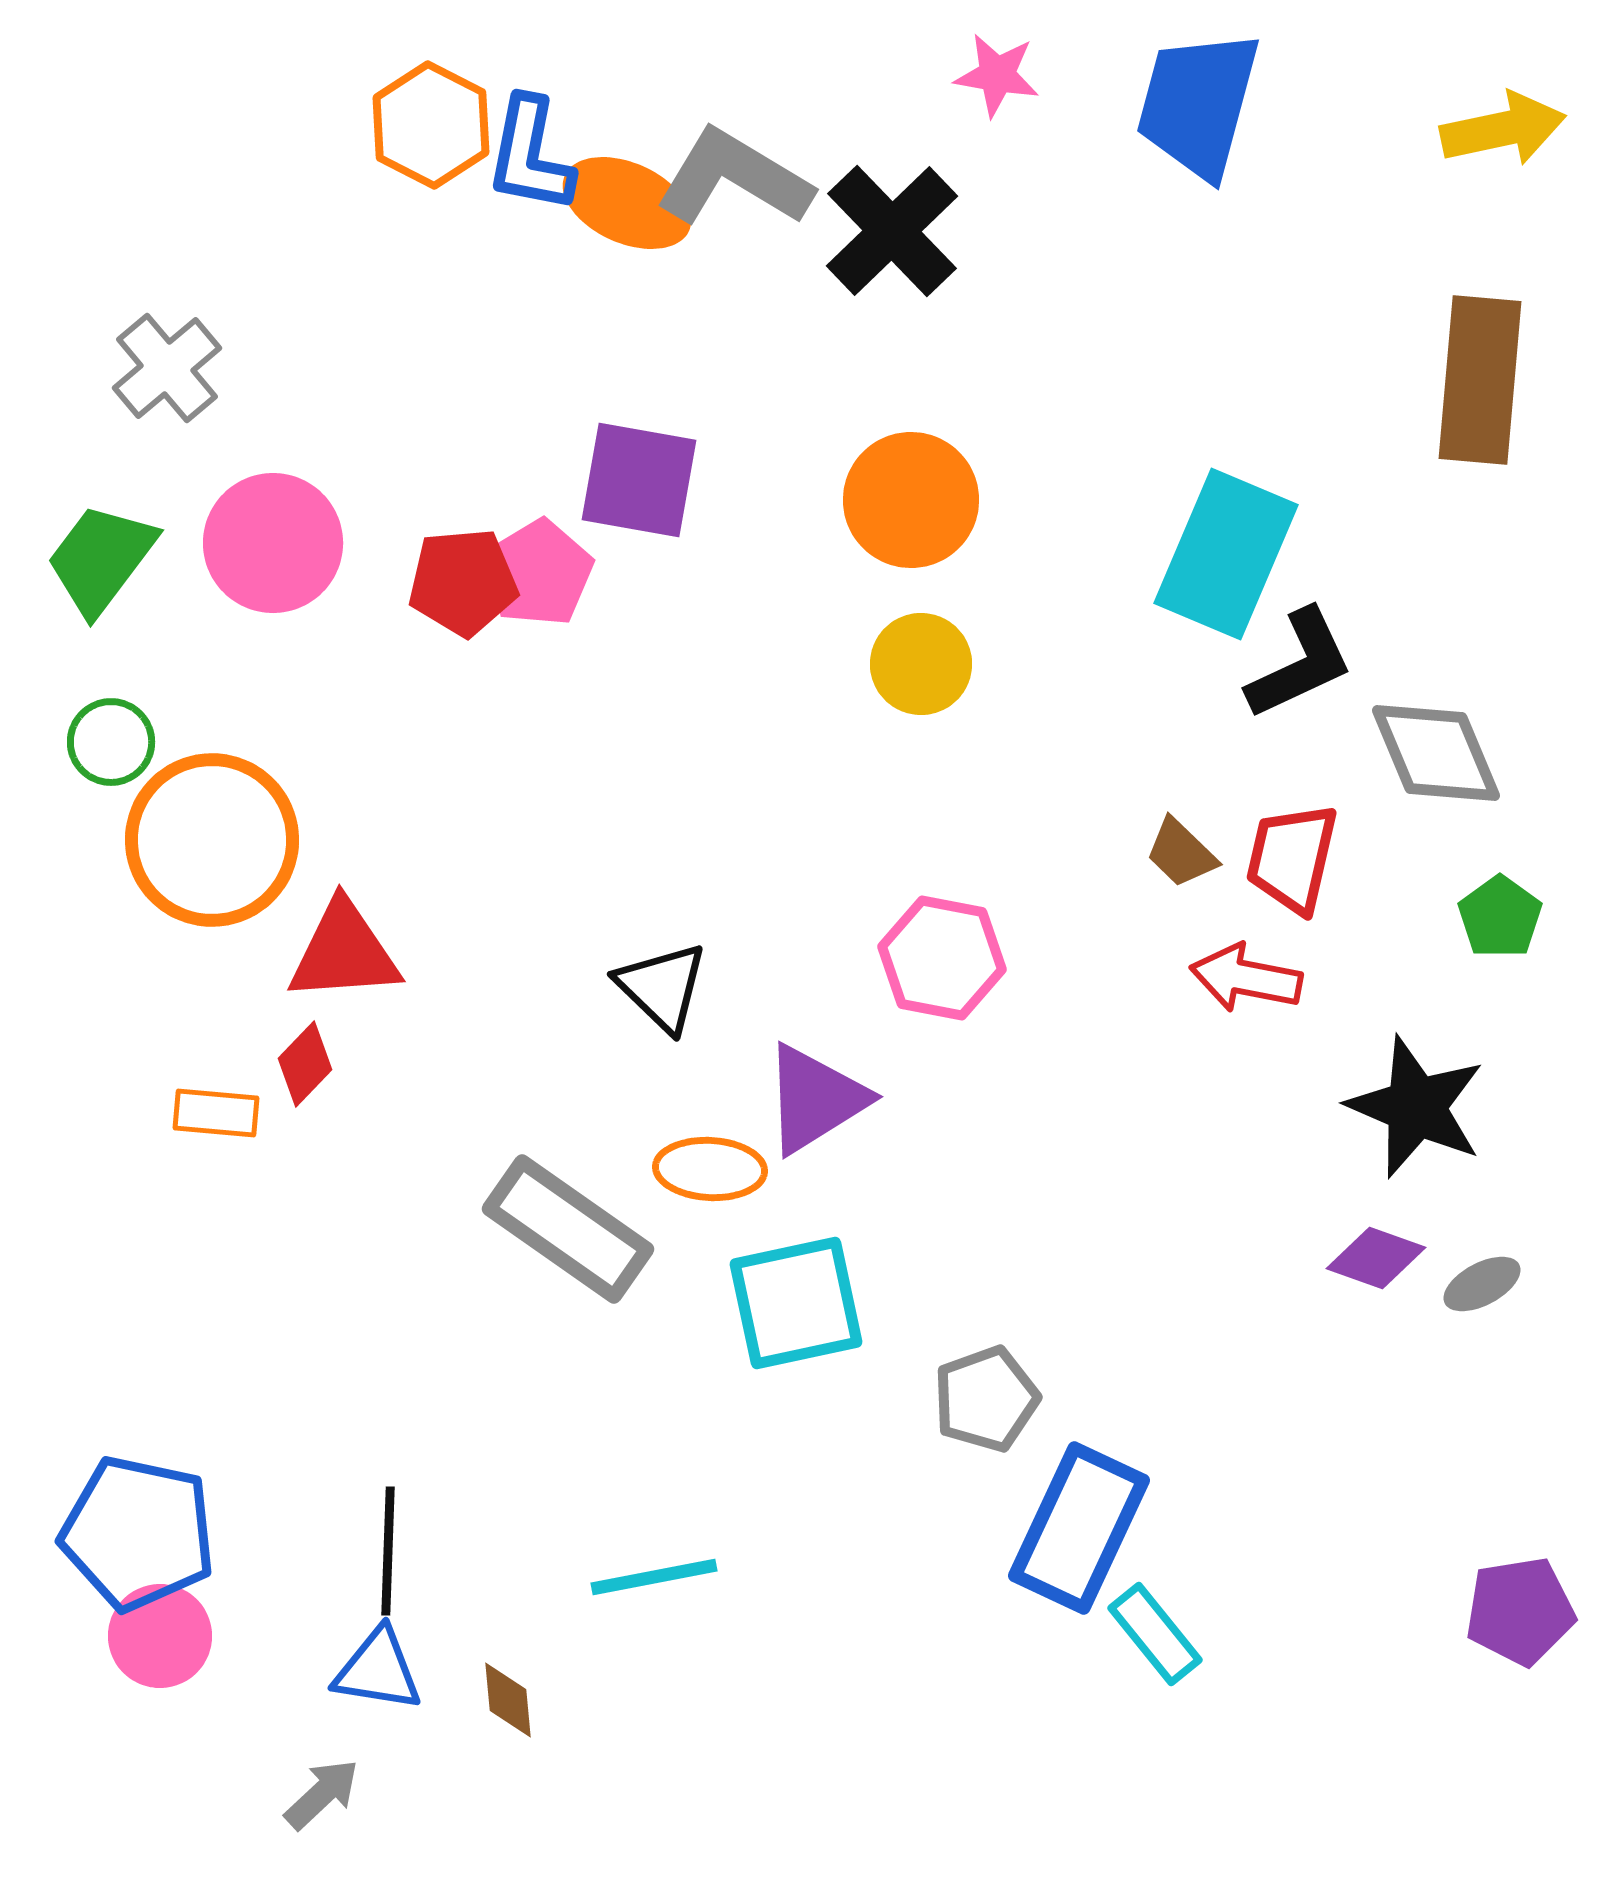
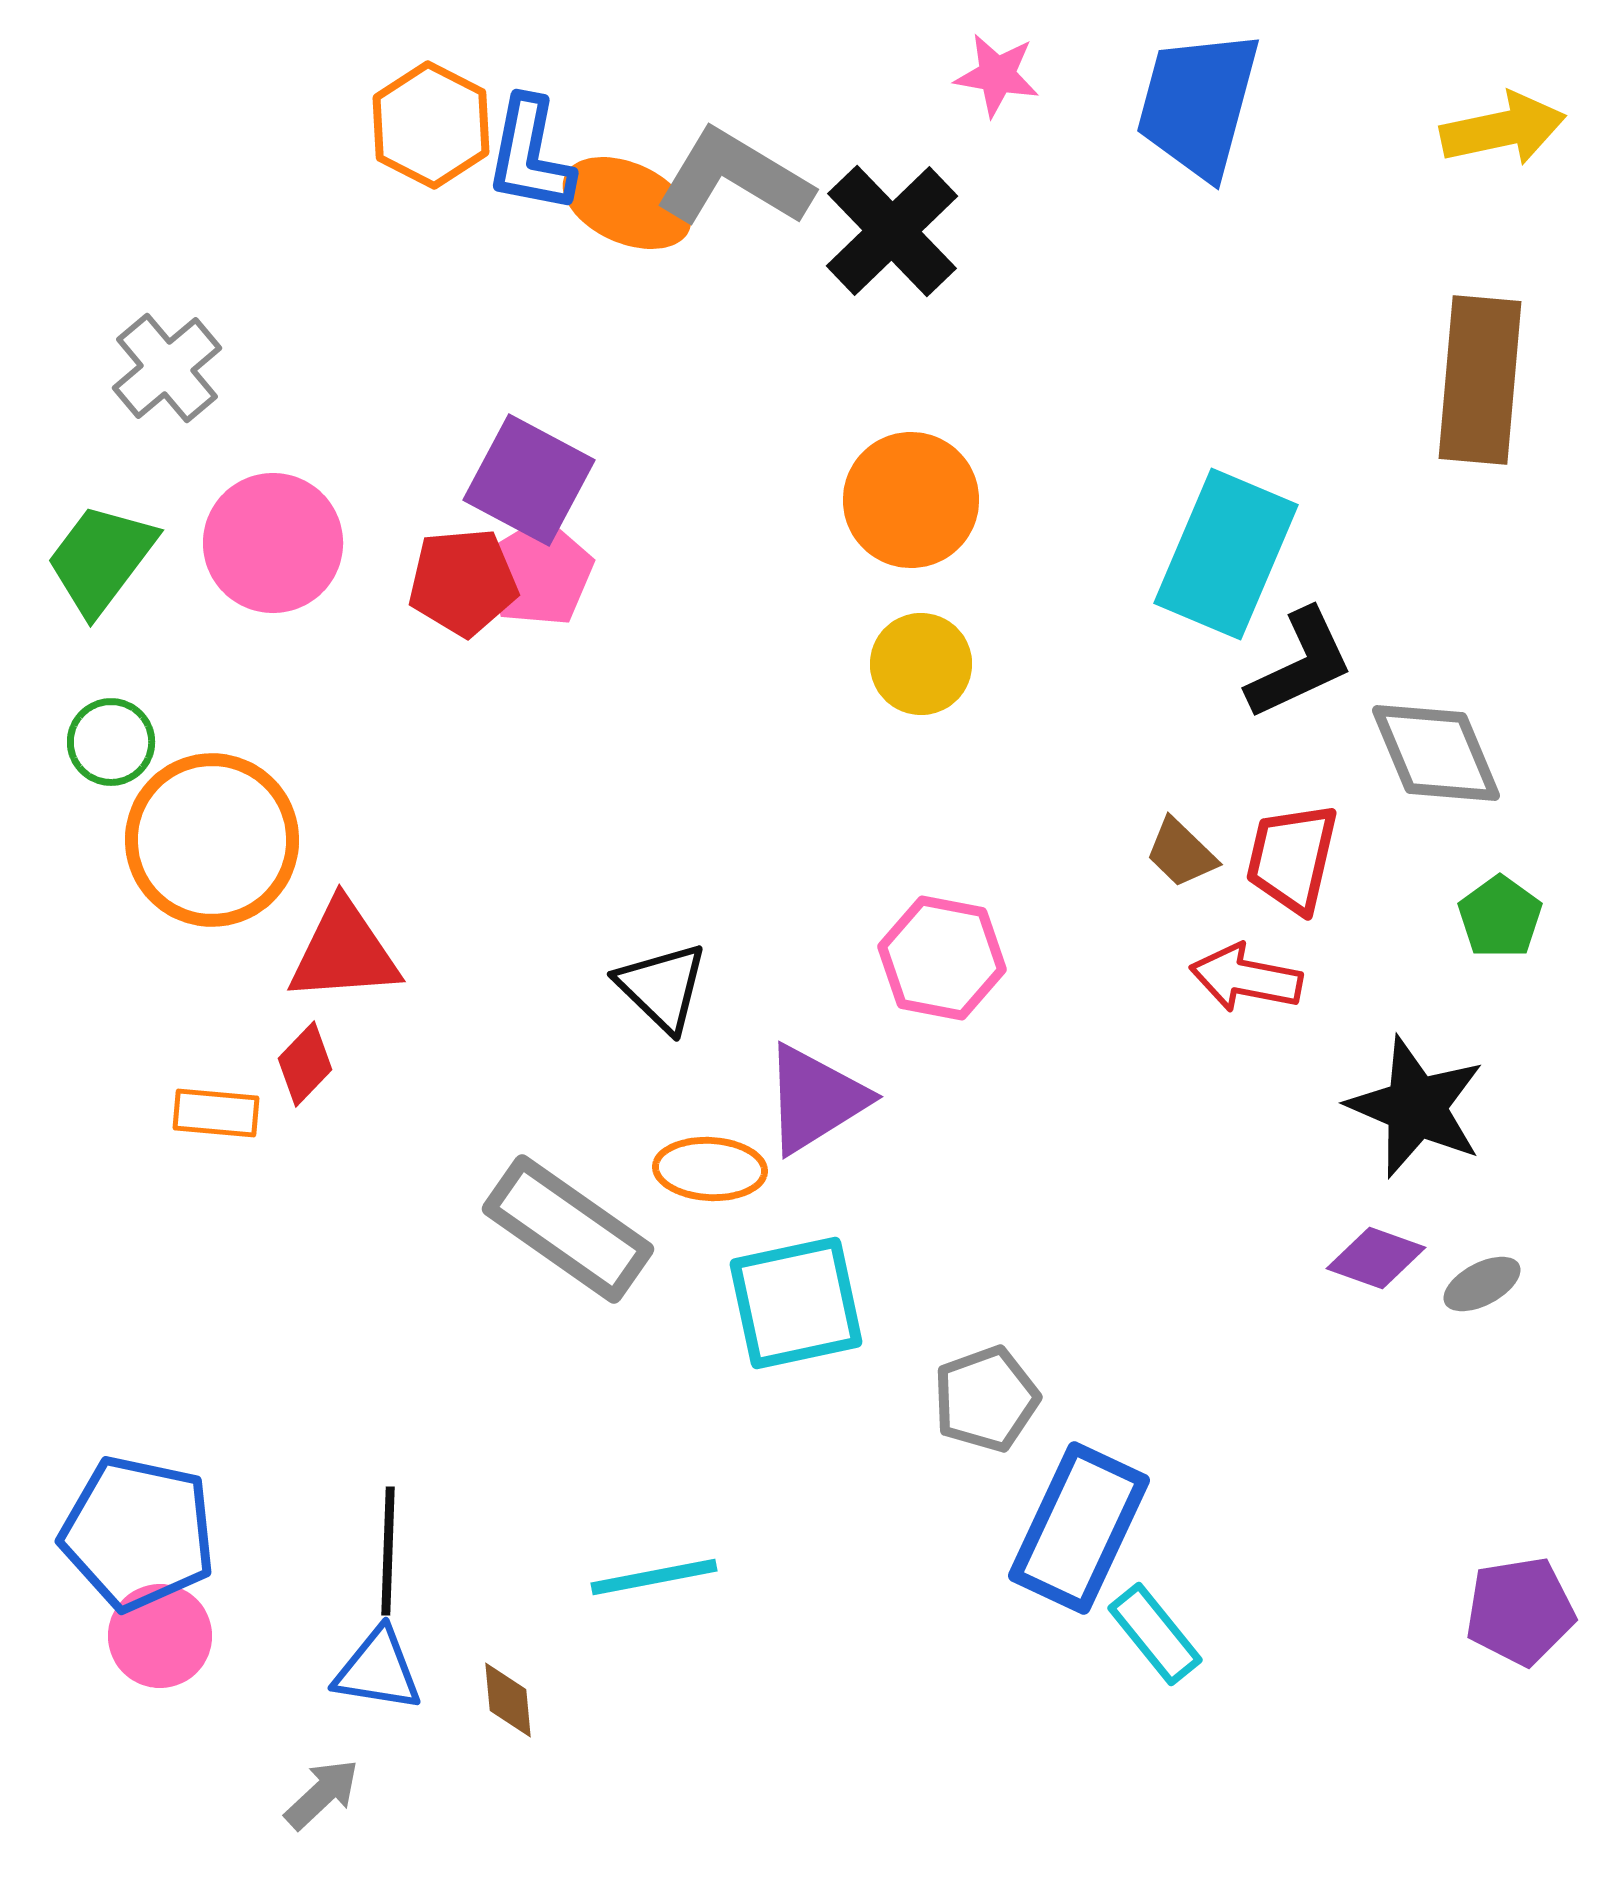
purple square at (639, 480): moved 110 px left; rotated 18 degrees clockwise
